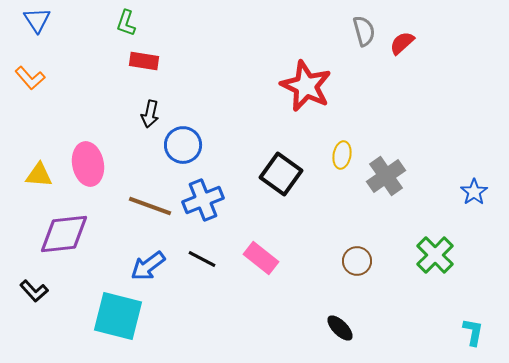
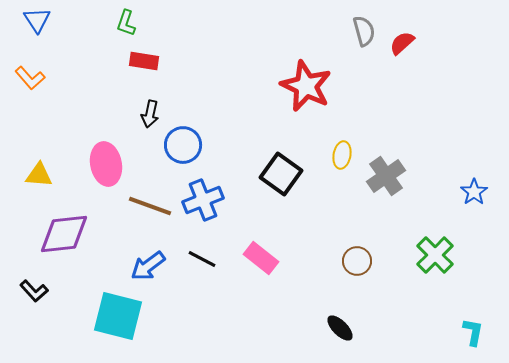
pink ellipse: moved 18 px right
